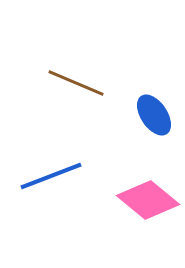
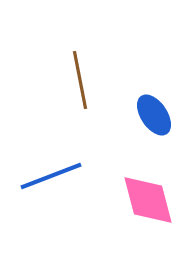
brown line: moved 4 px right, 3 px up; rotated 56 degrees clockwise
pink diamond: rotated 36 degrees clockwise
